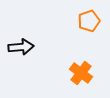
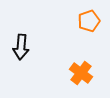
black arrow: rotated 100 degrees clockwise
